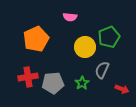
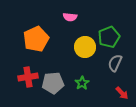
gray semicircle: moved 13 px right, 7 px up
red arrow: moved 4 px down; rotated 24 degrees clockwise
